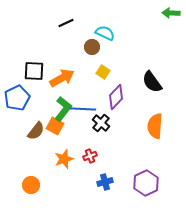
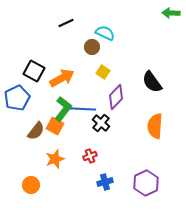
black square: rotated 25 degrees clockwise
orange star: moved 9 px left
